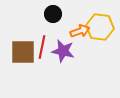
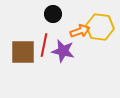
red line: moved 2 px right, 2 px up
